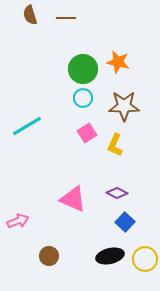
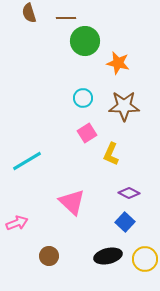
brown semicircle: moved 1 px left, 2 px up
orange star: moved 1 px down
green circle: moved 2 px right, 28 px up
cyan line: moved 35 px down
yellow L-shape: moved 4 px left, 9 px down
purple diamond: moved 12 px right
pink triangle: moved 1 px left, 3 px down; rotated 20 degrees clockwise
pink arrow: moved 1 px left, 2 px down
black ellipse: moved 2 px left
